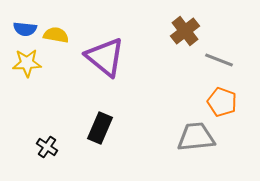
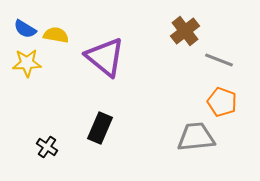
blue semicircle: rotated 25 degrees clockwise
